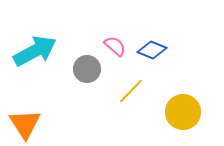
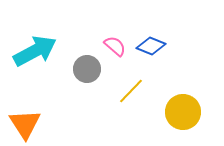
blue diamond: moved 1 px left, 4 px up
